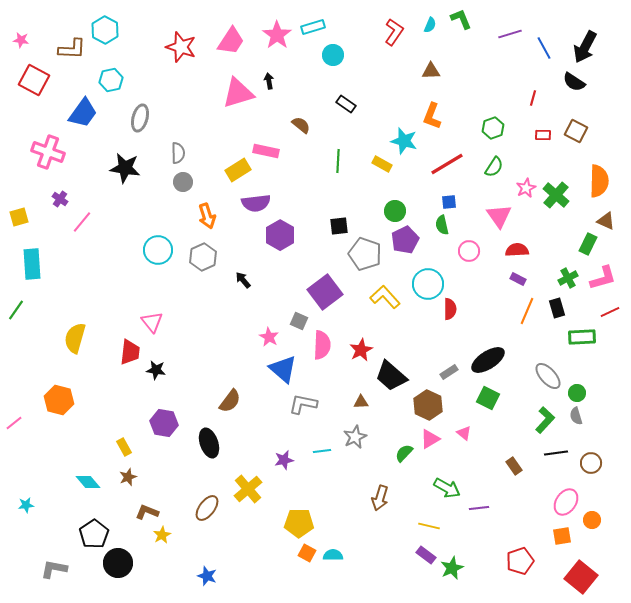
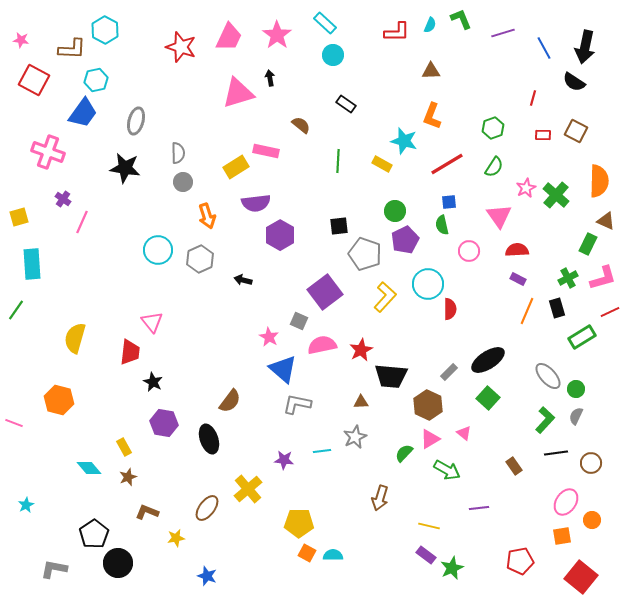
cyan rectangle at (313, 27): moved 12 px right, 4 px up; rotated 60 degrees clockwise
red L-shape at (394, 32): moved 3 px right; rotated 56 degrees clockwise
purple line at (510, 34): moved 7 px left, 1 px up
pink trapezoid at (231, 41): moved 2 px left, 4 px up; rotated 8 degrees counterclockwise
black arrow at (585, 47): rotated 16 degrees counterclockwise
cyan hexagon at (111, 80): moved 15 px left
black arrow at (269, 81): moved 1 px right, 3 px up
gray ellipse at (140, 118): moved 4 px left, 3 px down
yellow rectangle at (238, 170): moved 2 px left, 3 px up
purple cross at (60, 199): moved 3 px right
pink line at (82, 222): rotated 15 degrees counterclockwise
gray hexagon at (203, 257): moved 3 px left, 2 px down
black arrow at (243, 280): rotated 36 degrees counterclockwise
yellow L-shape at (385, 297): rotated 84 degrees clockwise
green rectangle at (582, 337): rotated 28 degrees counterclockwise
pink semicircle at (322, 345): rotated 104 degrees counterclockwise
black star at (156, 370): moved 3 px left, 12 px down; rotated 18 degrees clockwise
gray rectangle at (449, 372): rotated 12 degrees counterclockwise
black trapezoid at (391, 376): rotated 36 degrees counterclockwise
green circle at (577, 393): moved 1 px left, 4 px up
green square at (488, 398): rotated 15 degrees clockwise
gray L-shape at (303, 404): moved 6 px left
gray semicircle at (576, 416): rotated 42 degrees clockwise
pink line at (14, 423): rotated 60 degrees clockwise
black ellipse at (209, 443): moved 4 px up
purple star at (284, 460): rotated 18 degrees clockwise
cyan diamond at (88, 482): moved 1 px right, 14 px up
green arrow at (447, 488): moved 18 px up
cyan star at (26, 505): rotated 21 degrees counterclockwise
yellow star at (162, 535): moved 14 px right, 3 px down; rotated 18 degrees clockwise
red pentagon at (520, 561): rotated 8 degrees clockwise
